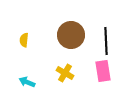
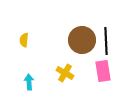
brown circle: moved 11 px right, 5 px down
cyan arrow: moved 2 px right; rotated 63 degrees clockwise
